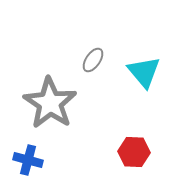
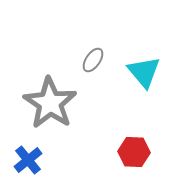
blue cross: rotated 36 degrees clockwise
